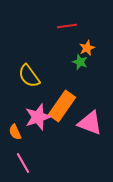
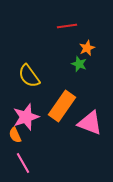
green star: moved 1 px left, 2 px down
pink star: moved 12 px left
orange semicircle: moved 3 px down
